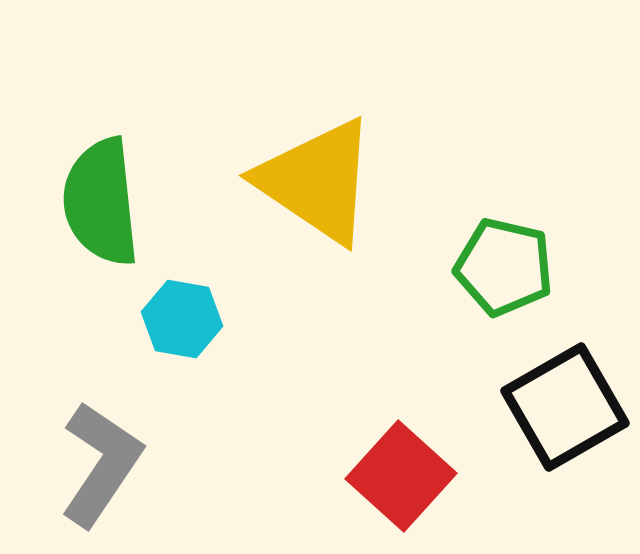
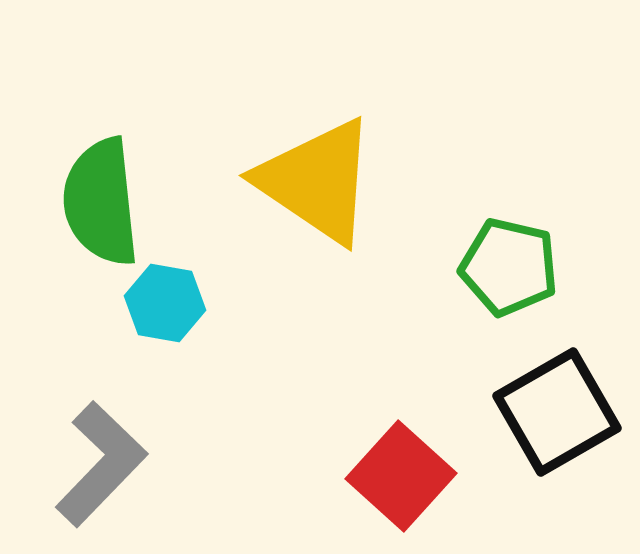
green pentagon: moved 5 px right
cyan hexagon: moved 17 px left, 16 px up
black square: moved 8 px left, 5 px down
gray L-shape: rotated 10 degrees clockwise
